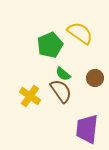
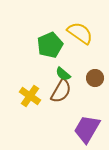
brown semicircle: rotated 65 degrees clockwise
purple trapezoid: rotated 24 degrees clockwise
